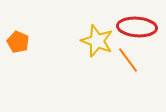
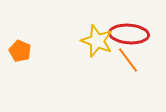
red ellipse: moved 8 px left, 7 px down
orange pentagon: moved 2 px right, 9 px down
